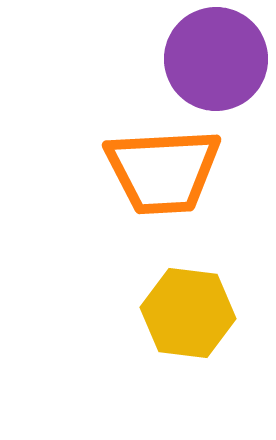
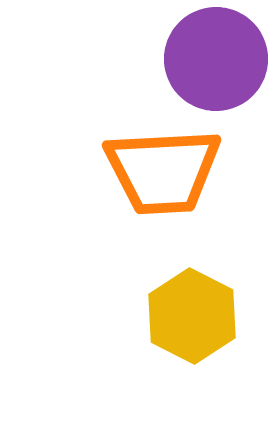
yellow hexagon: moved 4 px right, 3 px down; rotated 20 degrees clockwise
